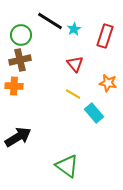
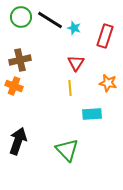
black line: moved 1 px up
cyan star: moved 1 px up; rotated 24 degrees counterclockwise
green circle: moved 18 px up
red triangle: moved 1 px right, 1 px up; rotated 12 degrees clockwise
orange cross: rotated 18 degrees clockwise
yellow line: moved 3 px left, 6 px up; rotated 56 degrees clockwise
cyan rectangle: moved 2 px left, 1 px down; rotated 54 degrees counterclockwise
black arrow: moved 4 px down; rotated 40 degrees counterclockwise
green triangle: moved 16 px up; rotated 10 degrees clockwise
